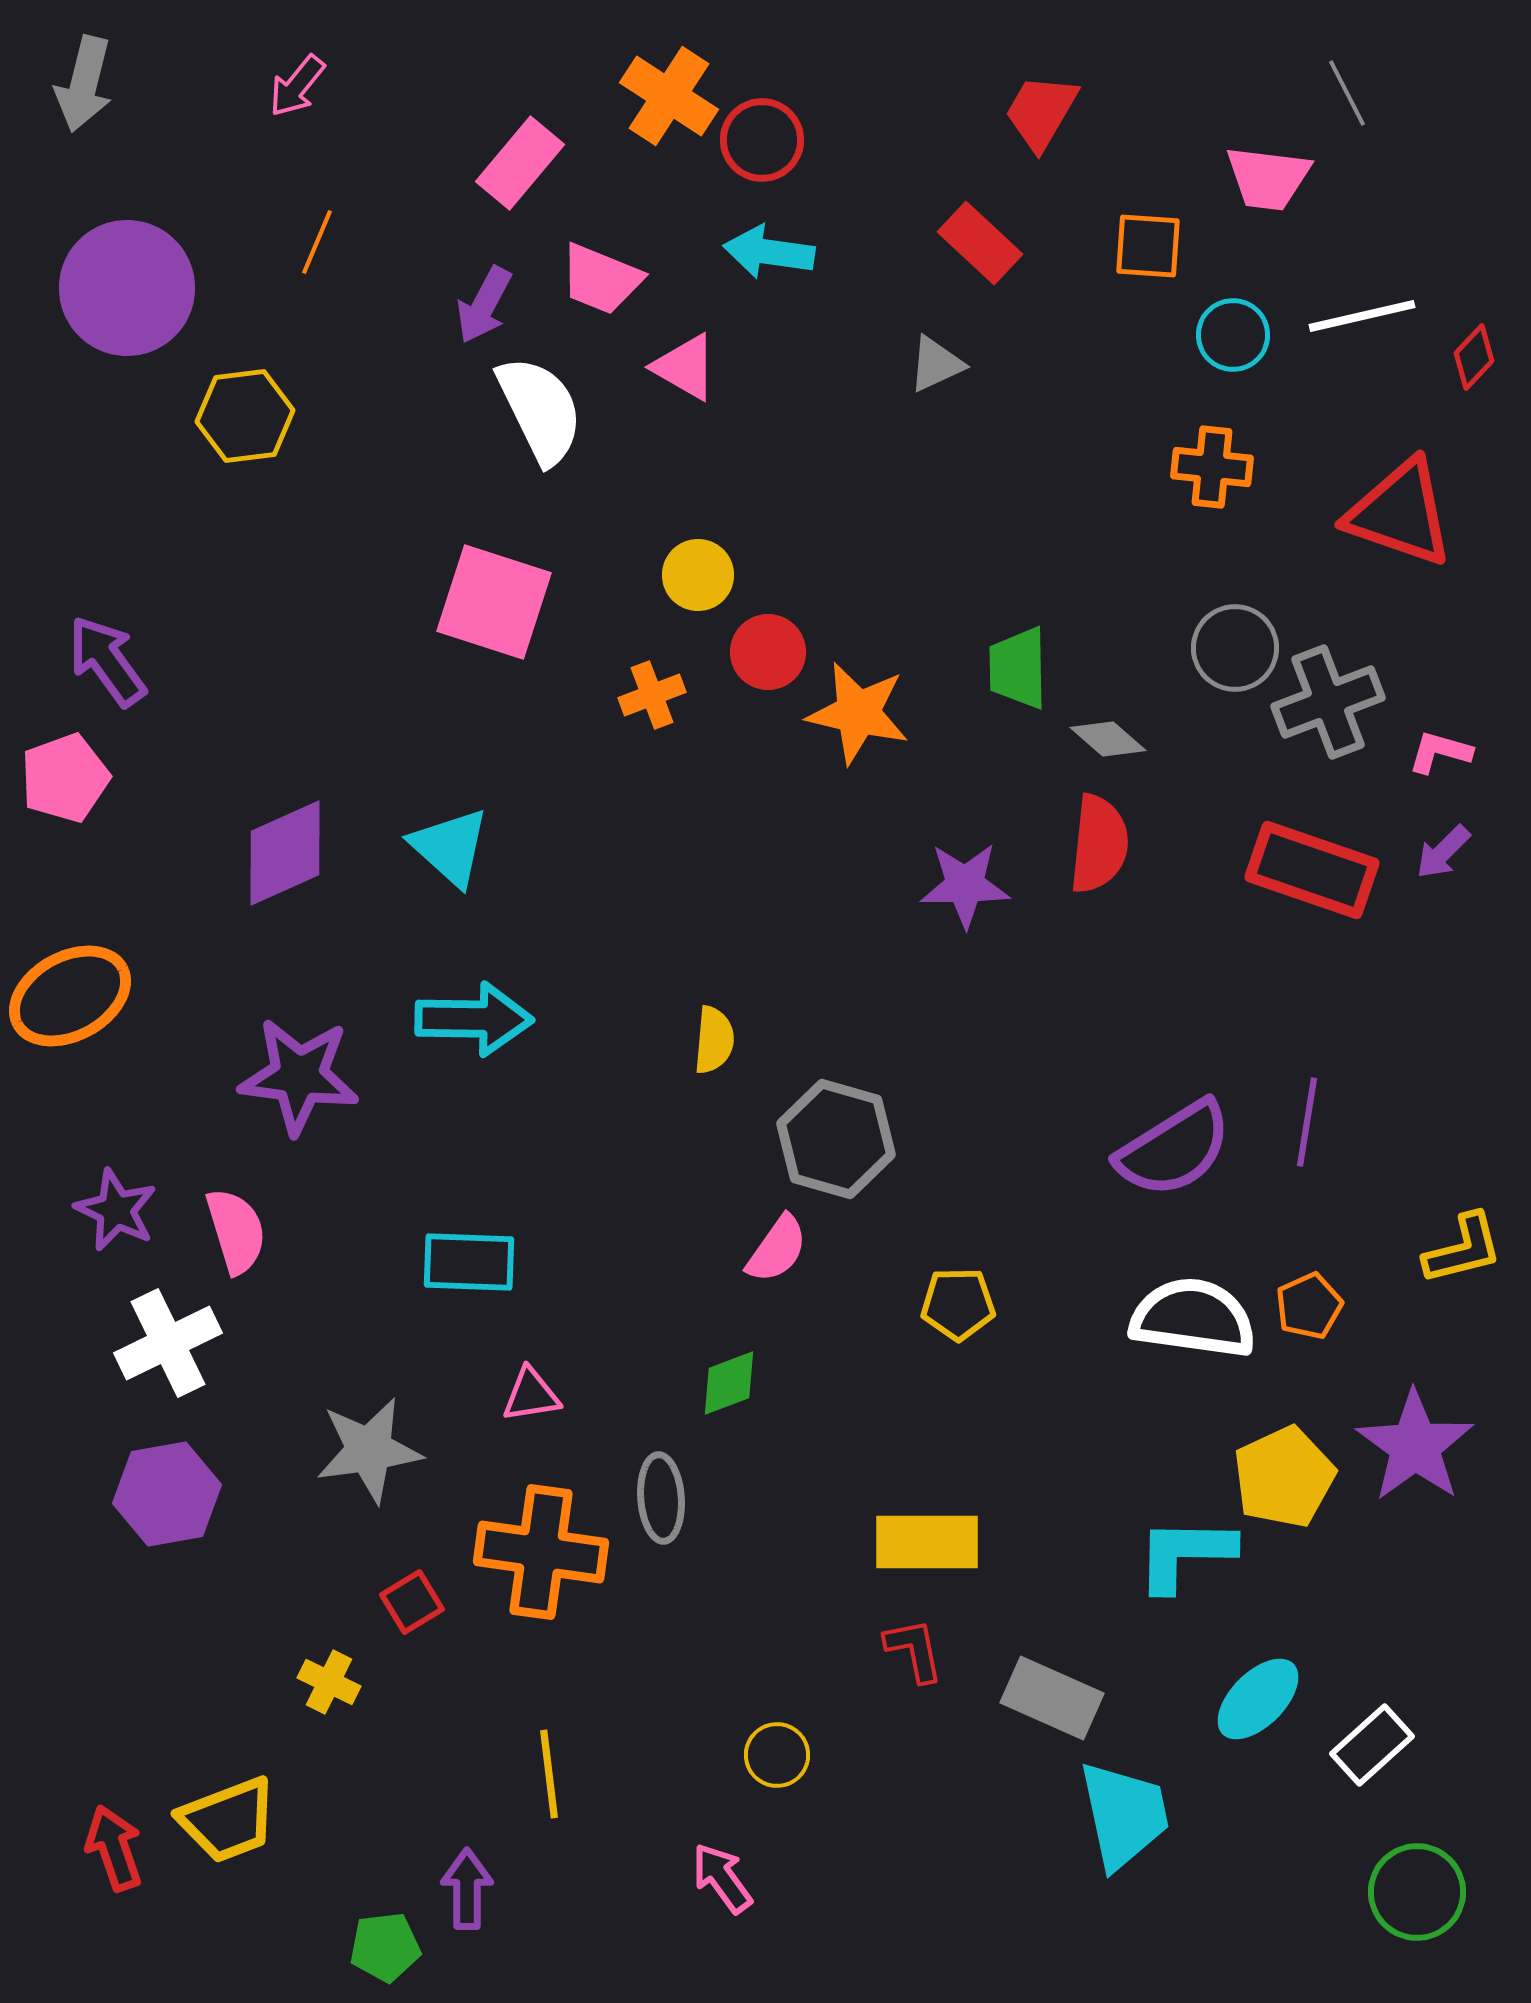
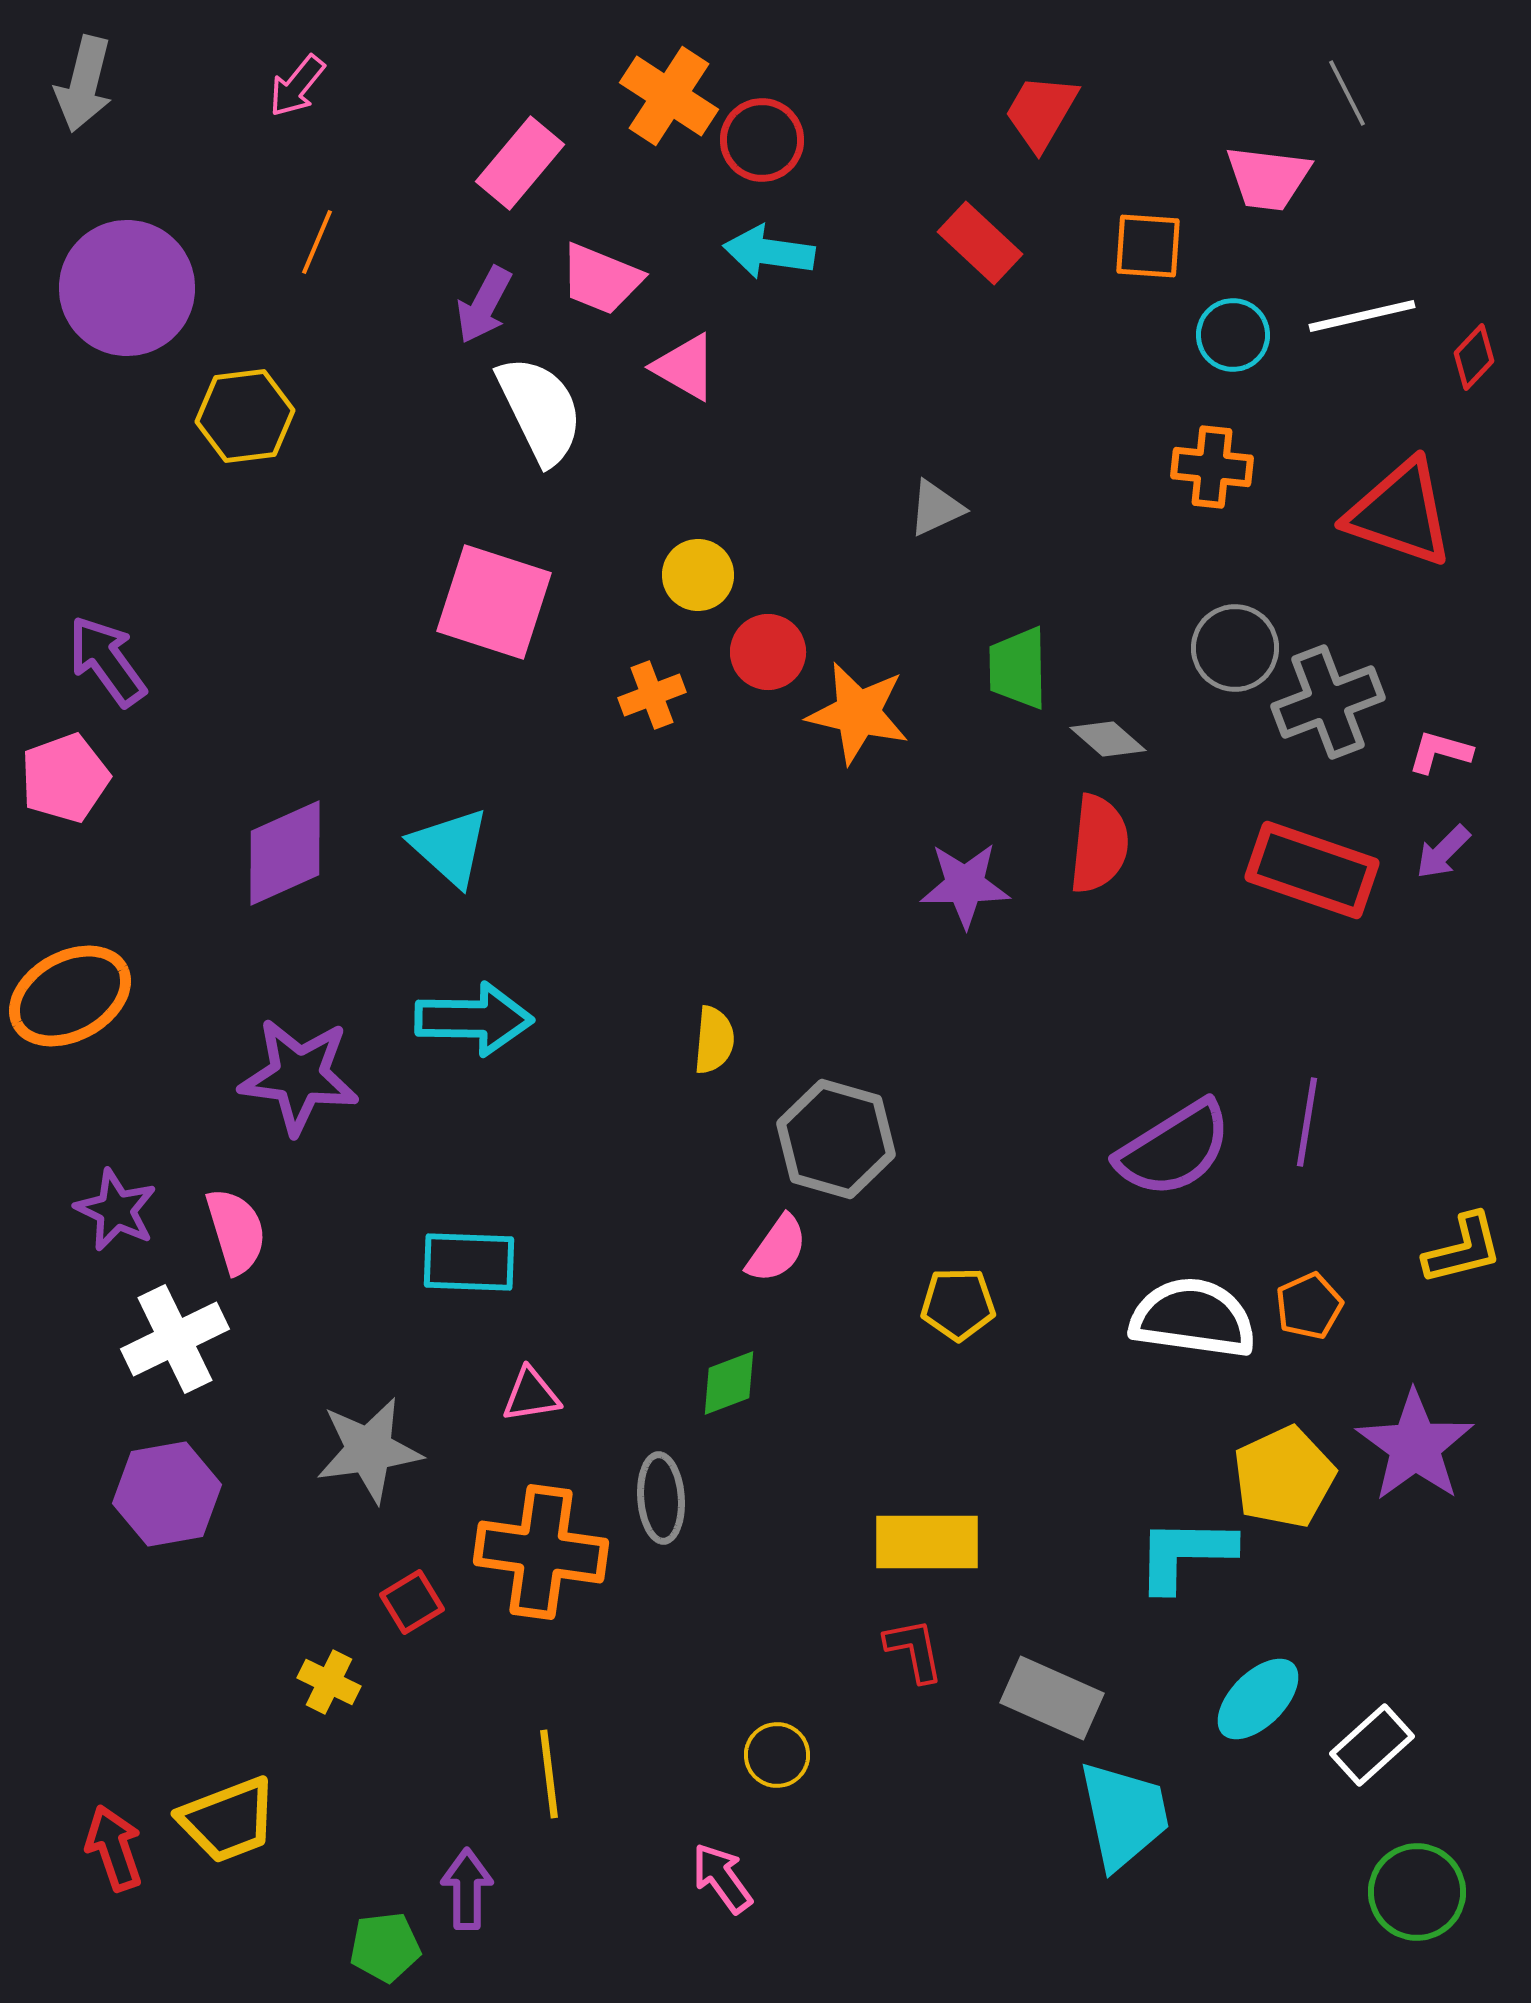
gray triangle at (936, 364): moved 144 px down
white cross at (168, 1343): moved 7 px right, 4 px up
